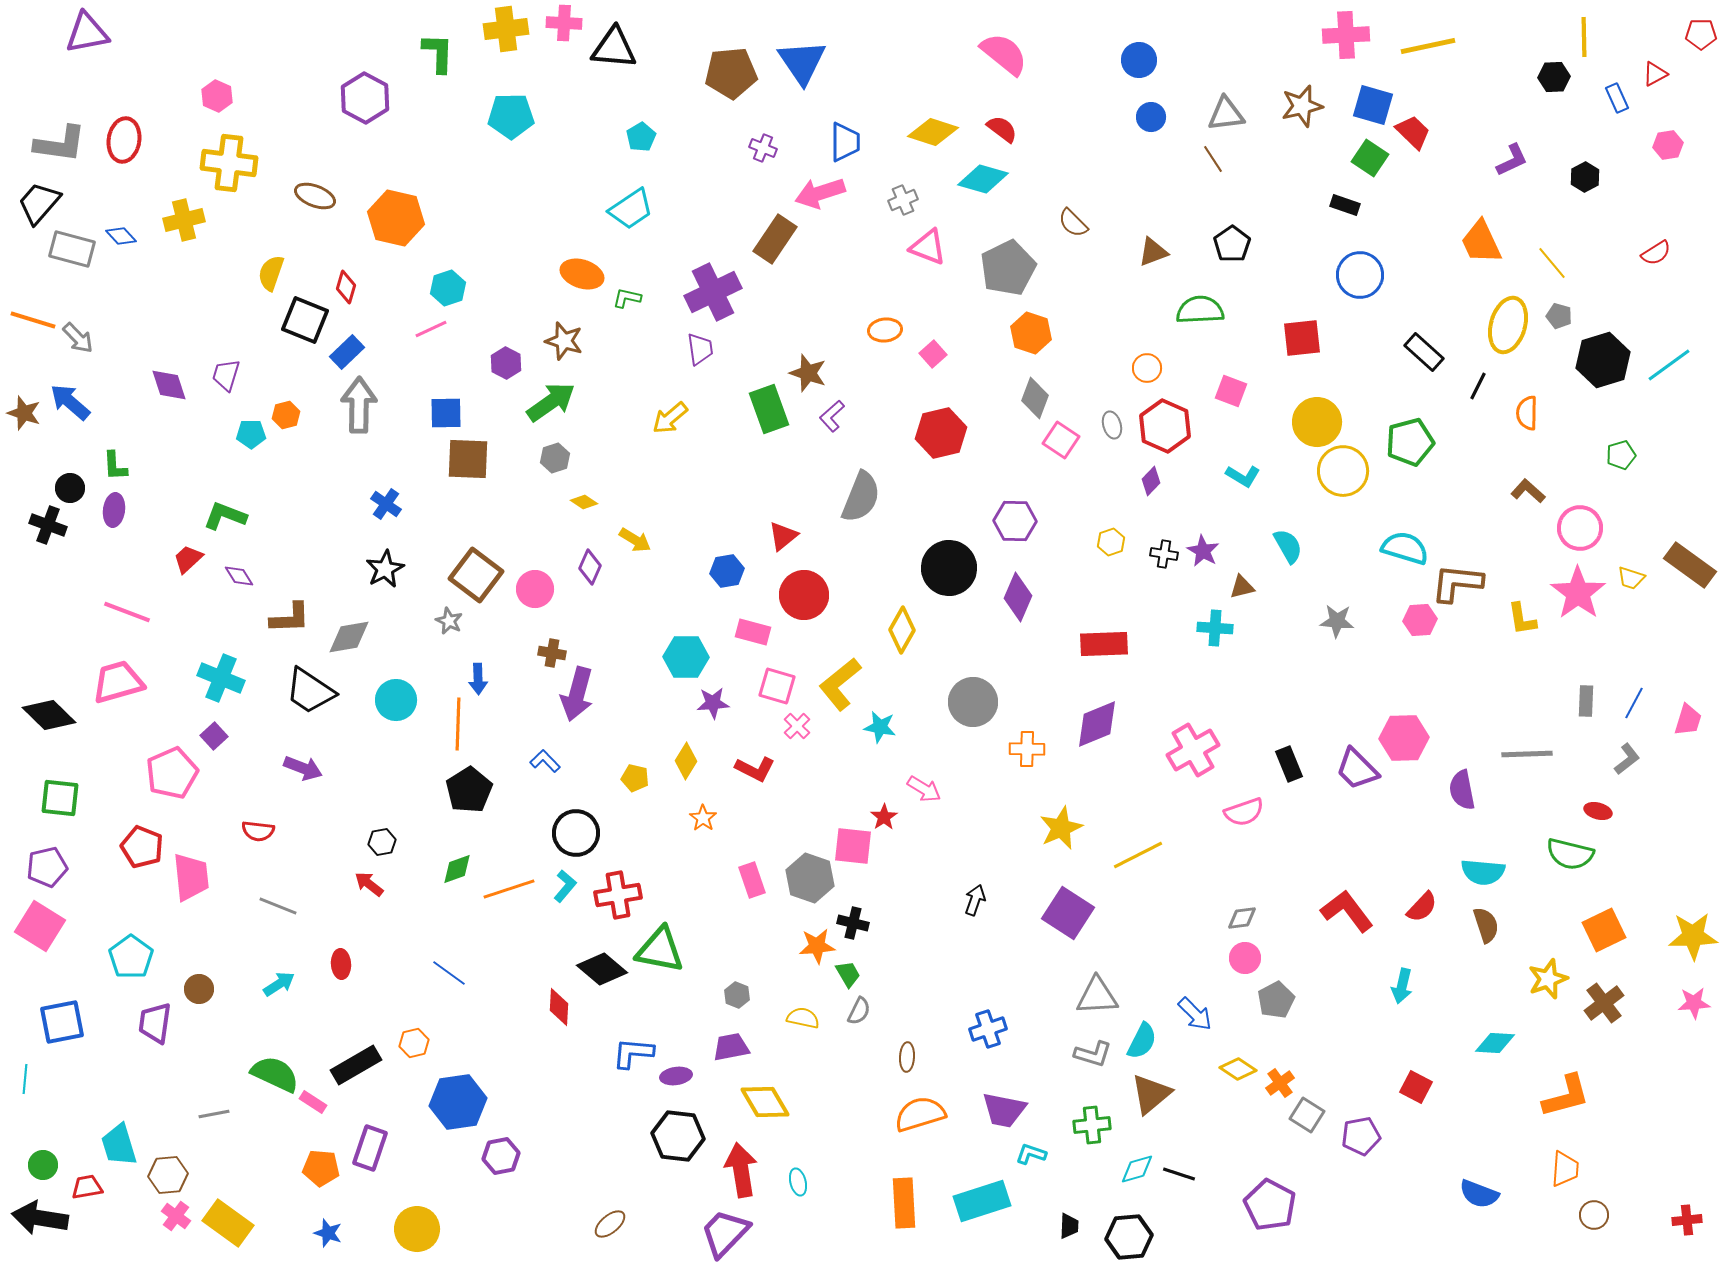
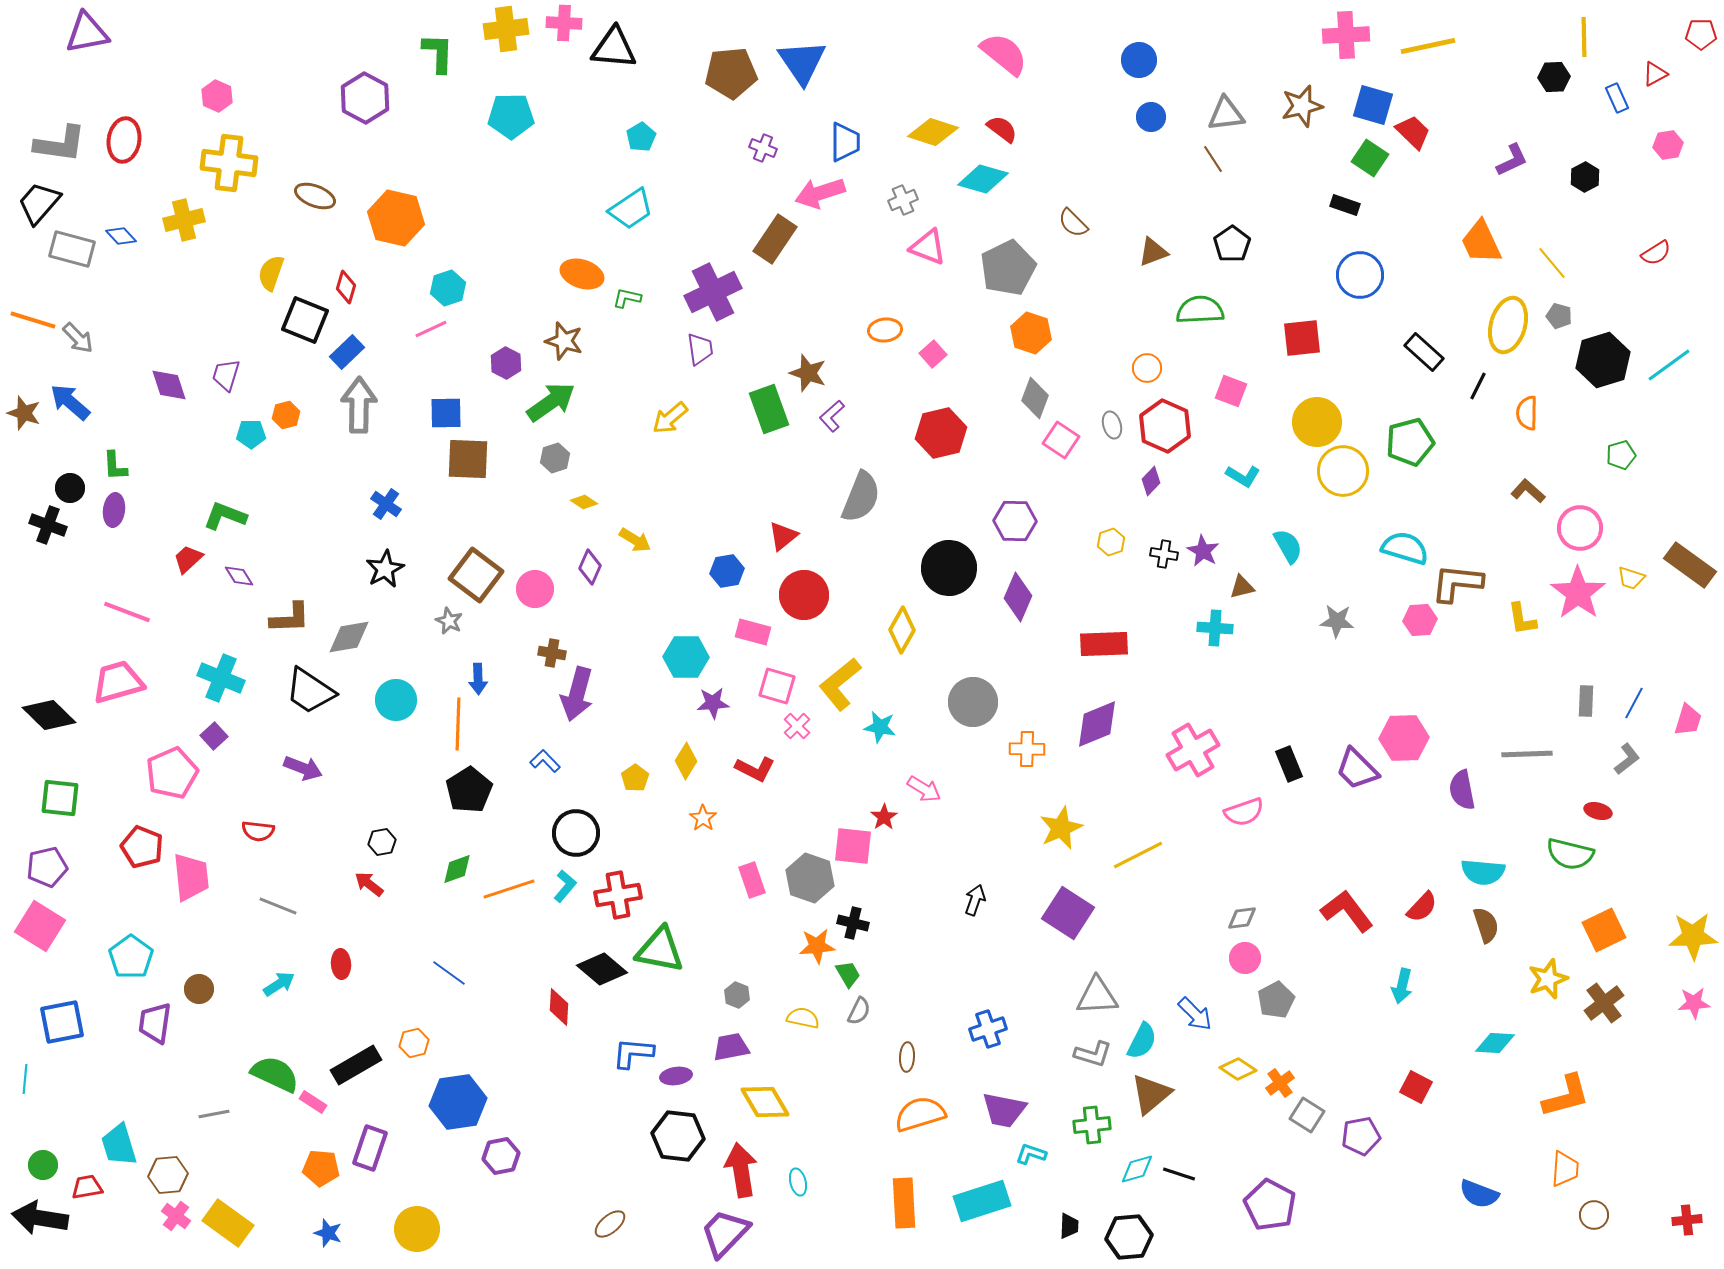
yellow pentagon at (635, 778): rotated 24 degrees clockwise
